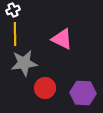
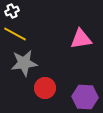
white cross: moved 1 px left, 1 px down
yellow line: rotated 60 degrees counterclockwise
pink triangle: moved 19 px right; rotated 35 degrees counterclockwise
purple hexagon: moved 2 px right, 4 px down
